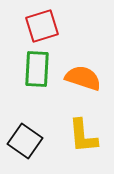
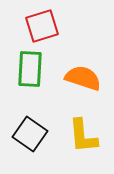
green rectangle: moved 7 px left
black square: moved 5 px right, 7 px up
